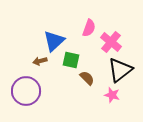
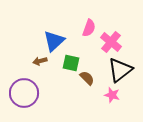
green square: moved 3 px down
purple circle: moved 2 px left, 2 px down
